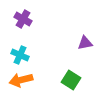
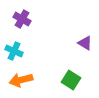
purple cross: moved 1 px left
purple triangle: rotated 42 degrees clockwise
cyan cross: moved 6 px left, 4 px up
